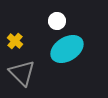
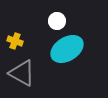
yellow cross: rotated 21 degrees counterclockwise
gray triangle: rotated 16 degrees counterclockwise
